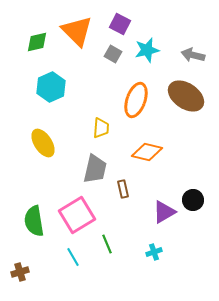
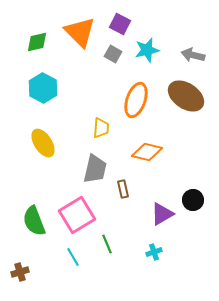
orange triangle: moved 3 px right, 1 px down
cyan hexagon: moved 8 px left, 1 px down; rotated 8 degrees counterclockwise
purple triangle: moved 2 px left, 2 px down
green semicircle: rotated 12 degrees counterclockwise
